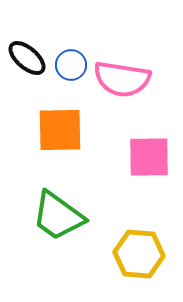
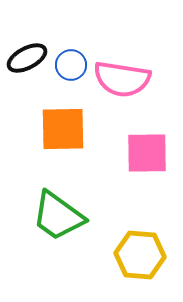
black ellipse: rotated 69 degrees counterclockwise
orange square: moved 3 px right, 1 px up
pink square: moved 2 px left, 4 px up
yellow hexagon: moved 1 px right, 1 px down
